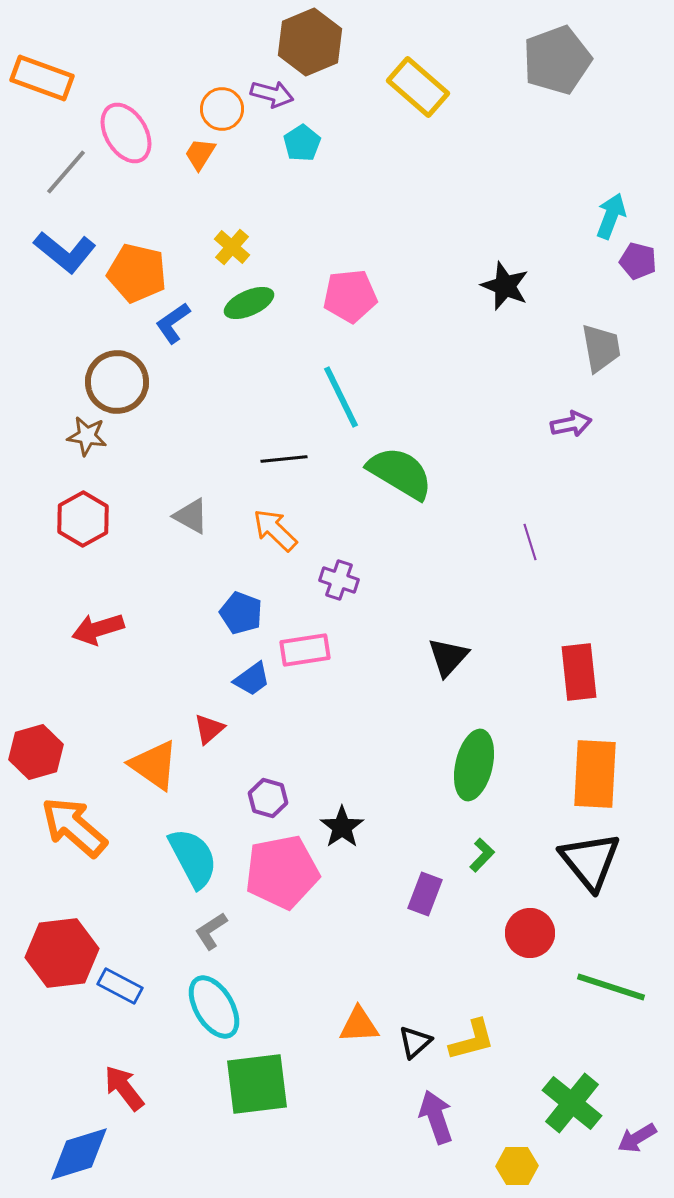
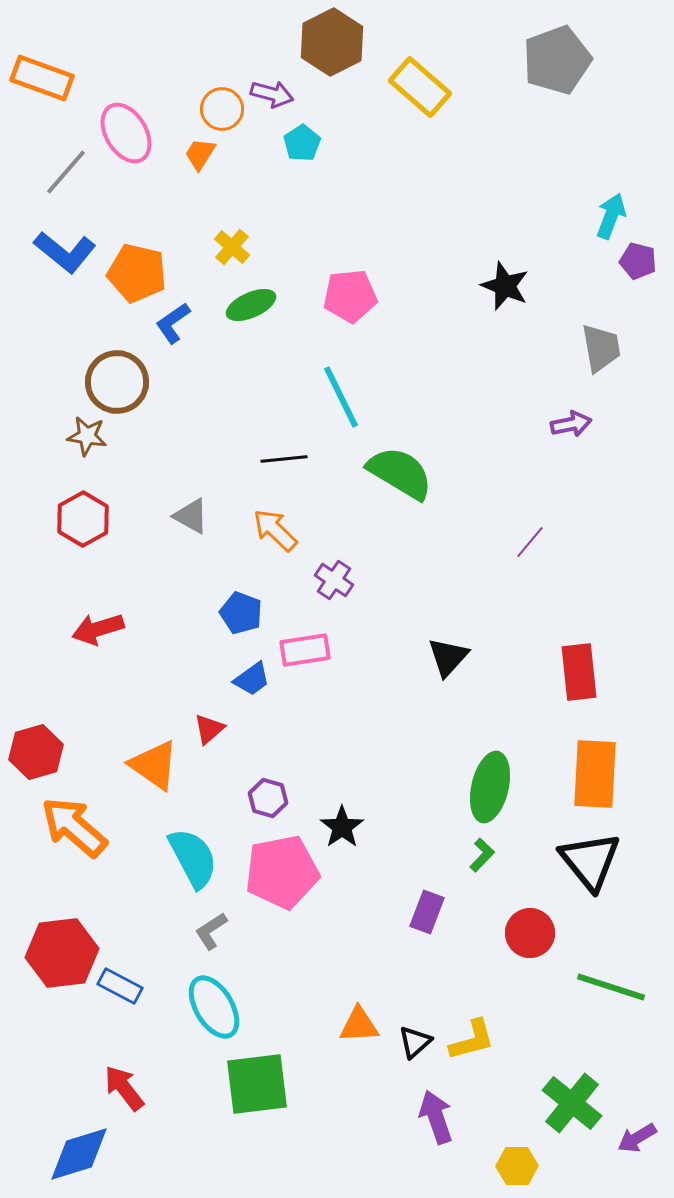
brown hexagon at (310, 42): moved 22 px right; rotated 4 degrees counterclockwise
yellow rectangle at (418, 87): moved 2 px right
green ellipse at (249, 303): moved 2 px right, 2 px down
purple line at (530, 542): rotated 57 degrees clockwise
purple cross at (339, 580): moved 5 px left; rotated 15 degrees clockwise
green ellipse at (474, 765): moved 16 px right, 22 px down
purple rectangle at (425, 894): moved 2 px right, 18 px down
